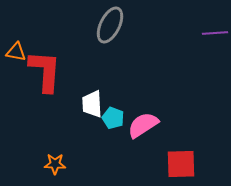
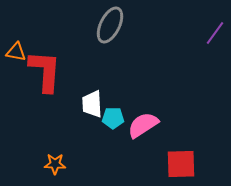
purple line: rotated 50 degrees counterclockwise
cyan pentagon: rotated 20 degrees counterclockwise
